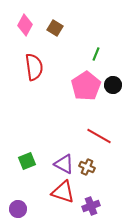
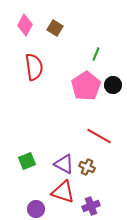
purple circle: moved 18 px right
